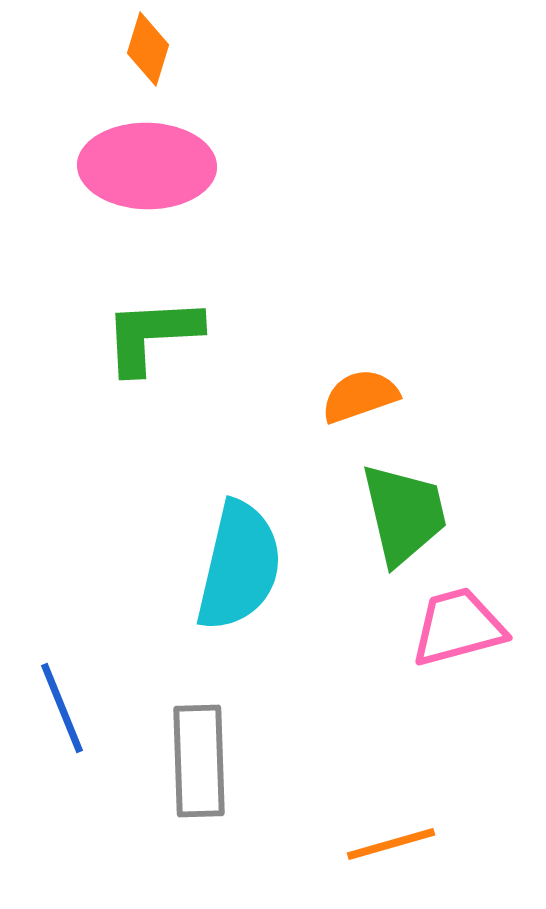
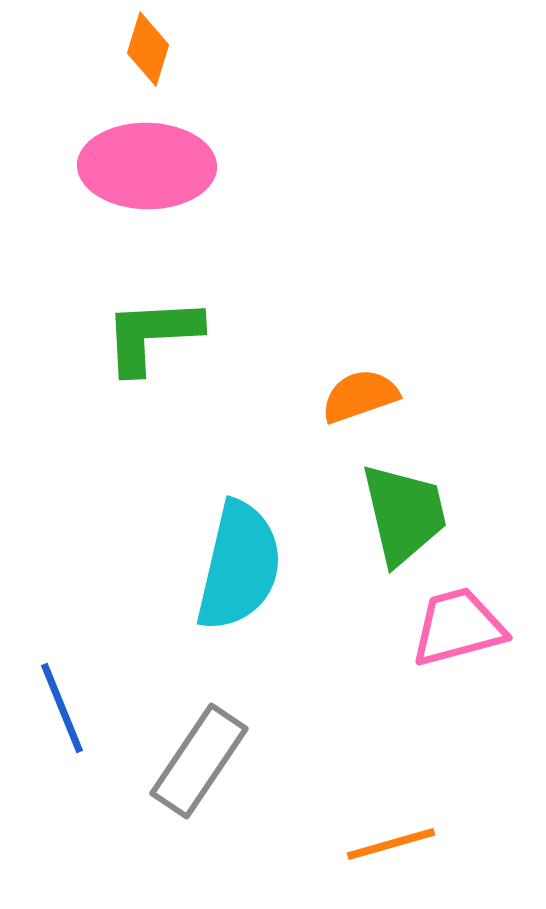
gray rectangle: rotated 36 degrees clockwise
